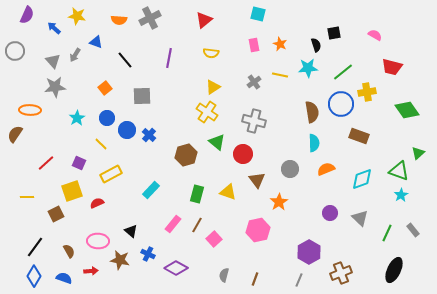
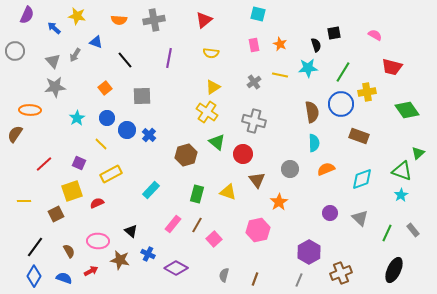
gray cross at (150, 18): moved 4 px right, 2 px down; rotated 15 degrees clockwise
green line at (343, 72): rotated 20 degrees counterclockwise
red line at (46, 163): moved 2 px left, 1 px down
green triangle at (399, 171): moved 3 px right
yellow line at (27, 197): moved 3 px left, 4 px down
red arrow at (91, 271): rotated 24 degrees counterclockwise
